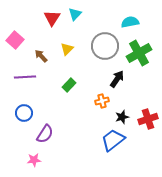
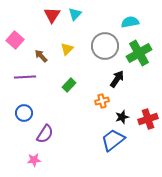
red triangle: moved 3 px up
